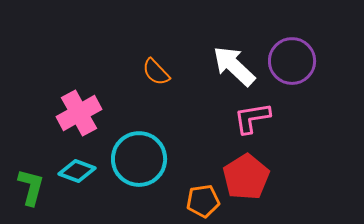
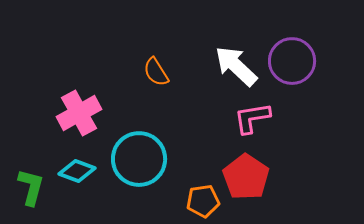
white arrow: moved 2 px right
orange semicircle: rotated 12 degrees clockwise
red pentagon: rotated 6 degrees counterclockwise
